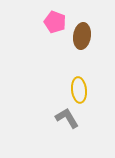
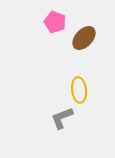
brown ellipse: moved 2 px right, 2 px down; rotated 35 degrees clockwise
gray L-shape: moved 5 px left; rotated 80 degrees counterclockwise
